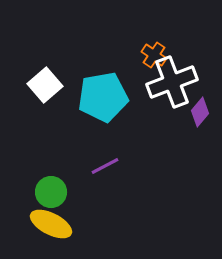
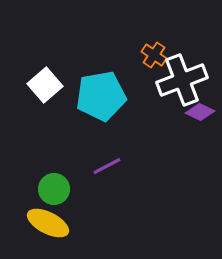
white cross: moved 10 px right, 2 px up
cyan pentagon: moved 2 px left, 1 px up
purple diamond: rotated 76 degrees clockwise
purple line: moved 2 px right
green circle: moved 3 px right, 3 px up
yellow ellipse: moved 3 px left, 1 px up
